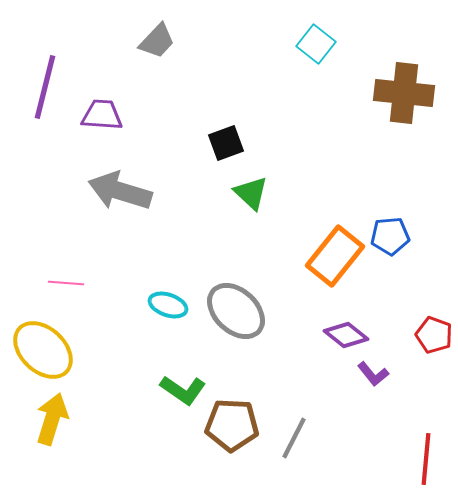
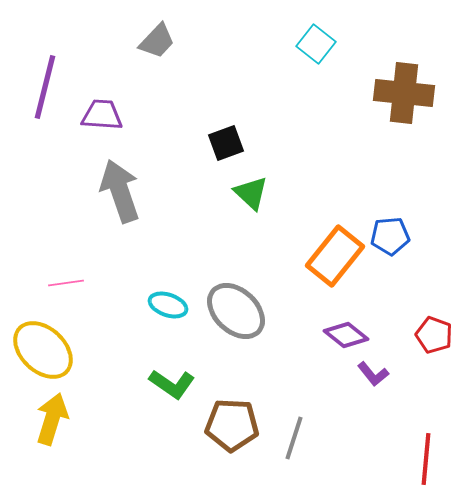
gray arrow: rotated 54 degrees clockwise
pink line: rotated 12 degrees counterclockwise
green L-shape: moved 11 px left, 6 px up
gray line: rotated 9 degrees counterclockwise
